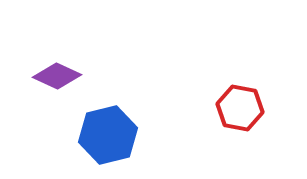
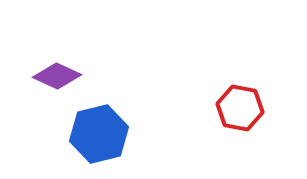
blue hexagon: moved 9 px left, 1 px up
